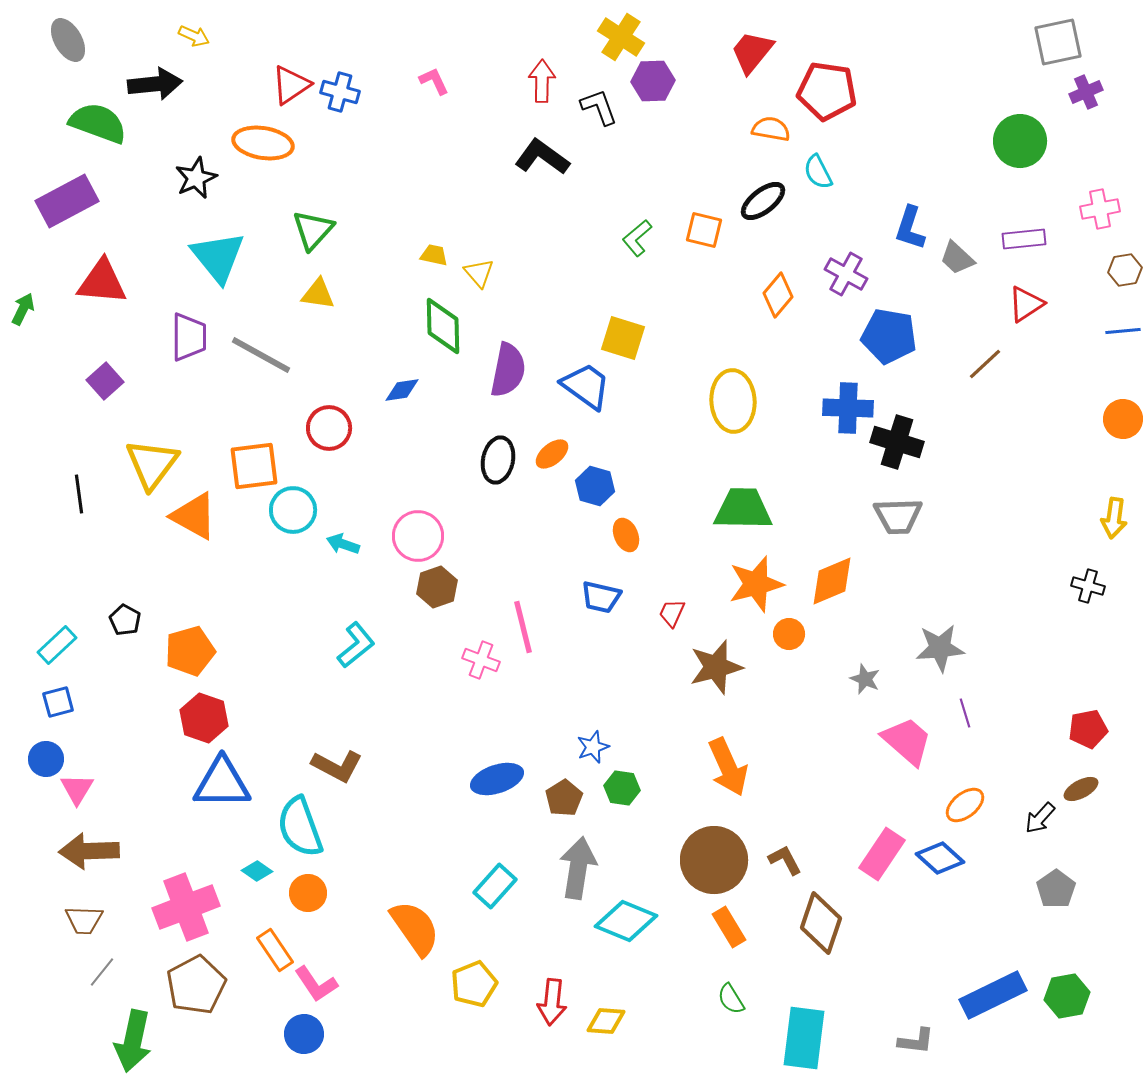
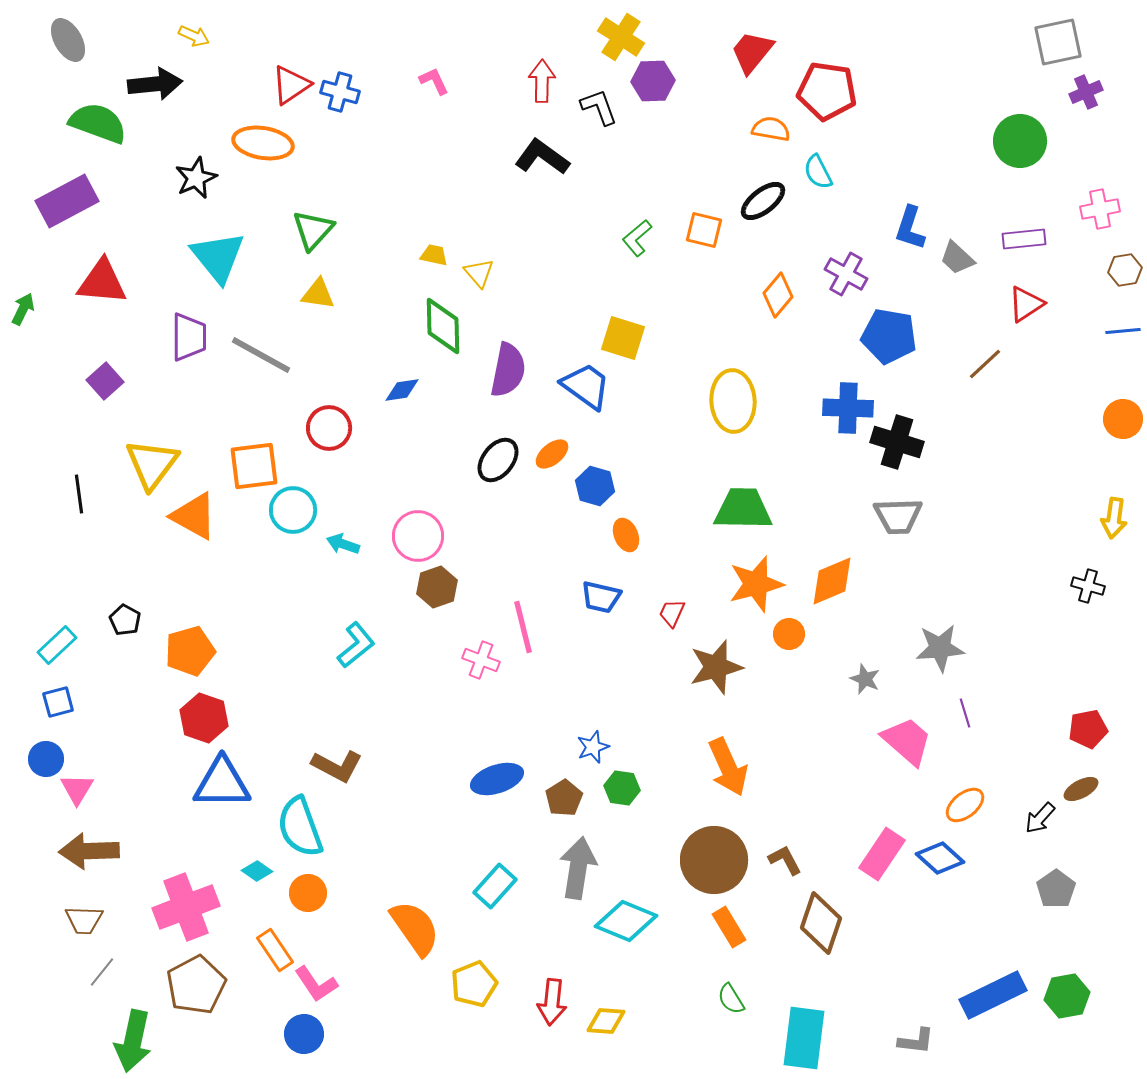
black ellipse at (498, 460): rotated 27 degrees clockwise
